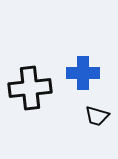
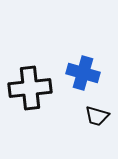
blue cross: rotated 16 degrees clockwise
